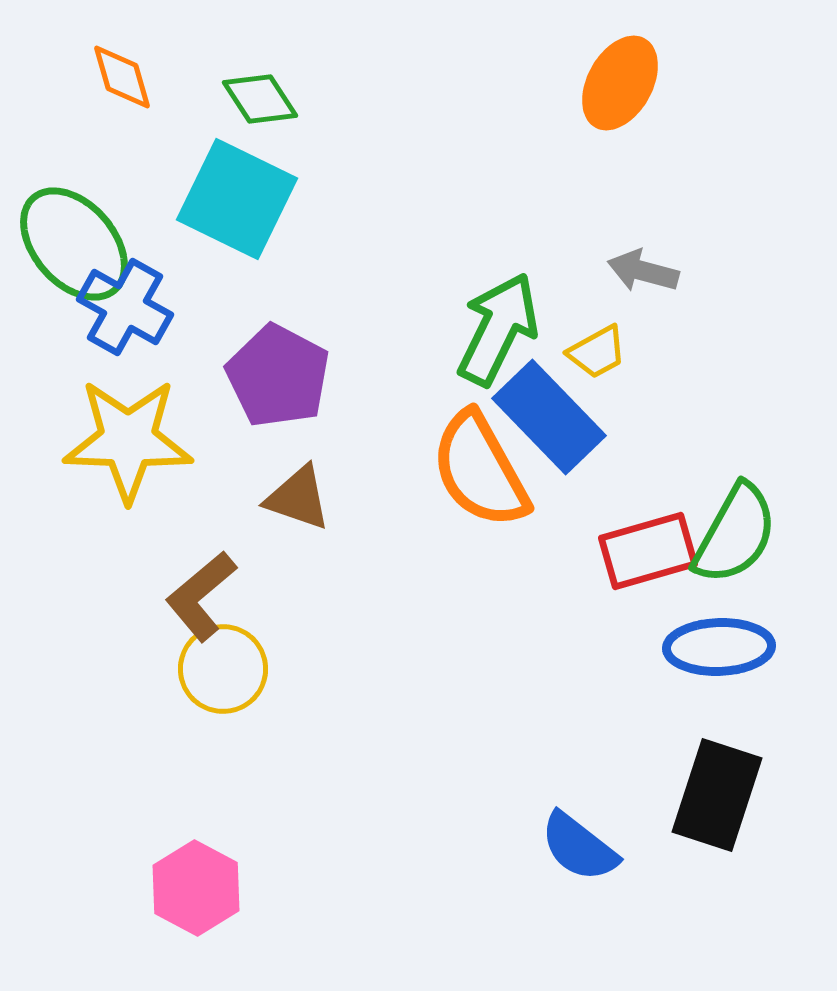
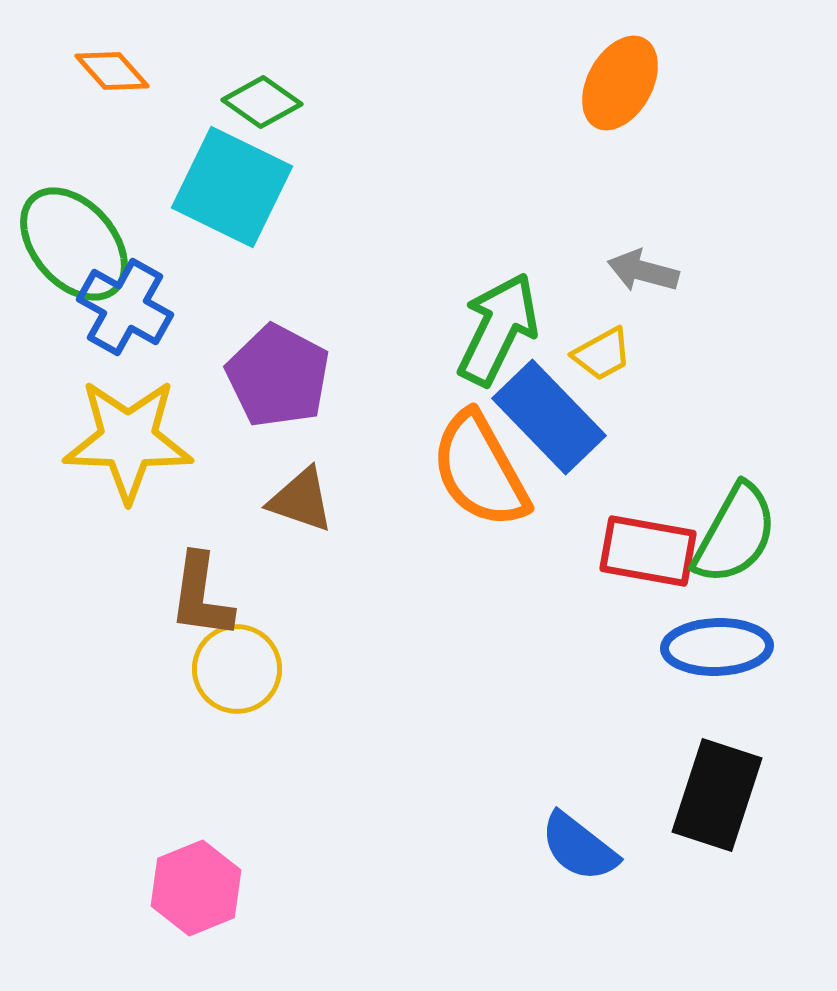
orange diamond: moved 10 px left, 6 px up; rotated 26 degrees counterclockwise
green diamond: moved 2 px right, 3 px down; rotated 22 degrees counterclockwise
cyan square: moved 5 px left, 12 px up
yellow trapezoid: moved 5 px right, 2 px down
brown triangle: moved 3 px right, 2 px down
red rectangle: rotated 26 degrees clockwise
brown L-shape: rotated 42 degrees counterclockwise
blue ellipse: moved 2 px left
yellow circle: moved 14 px right
pink hexagon: rotated 10 degrees clockwise
